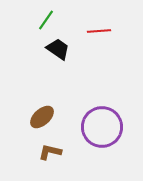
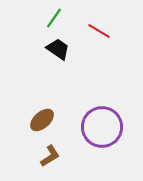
green line: moved 8 px right, 2 px up
red line: rotated 35 degrees clockwise
brown ellipse: moved 3 px down
brown L-shape: moved 4 px down; rotated 135 degrees clockwise
